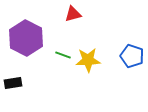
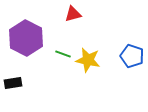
green line: moved 1 px up
yellow star: rotated 15 degrees clockwise
